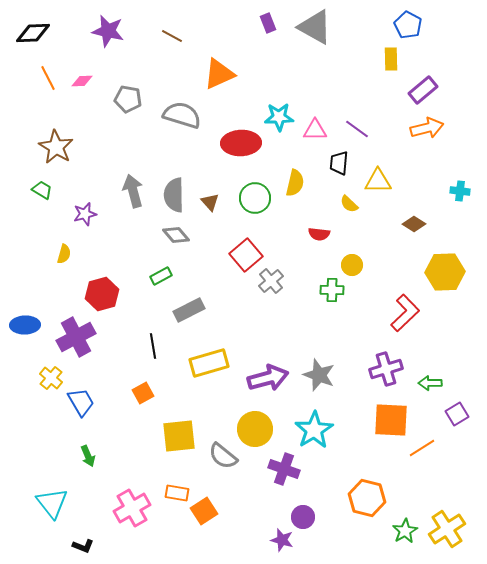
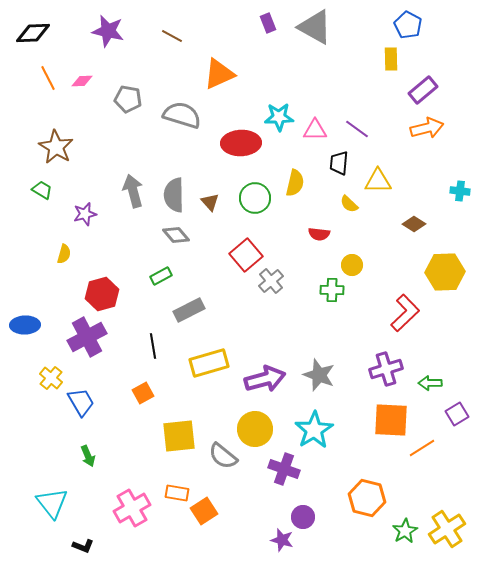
purple cross at (76, 337): moved 11 px right
purple arrow at (268, 378): moved 3 px left, 1 px down
